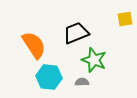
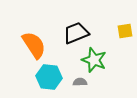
yellow square: moved 12 px down
gray semicircle: moved 2 px left
